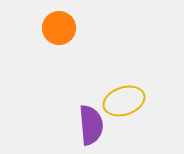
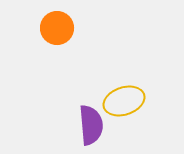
orange circle: moved 2 px left
